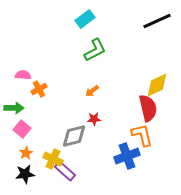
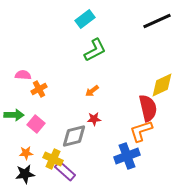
yellow diamond: moved 5 px right
green arrow: moved 7 px down
pink square: moved 14 px right, 5 px up
orange L-shape: moved 1 px left, 4 px up; rotated 95 degrees counterclockwise
orange star: rotated 24 degrees clockwise
